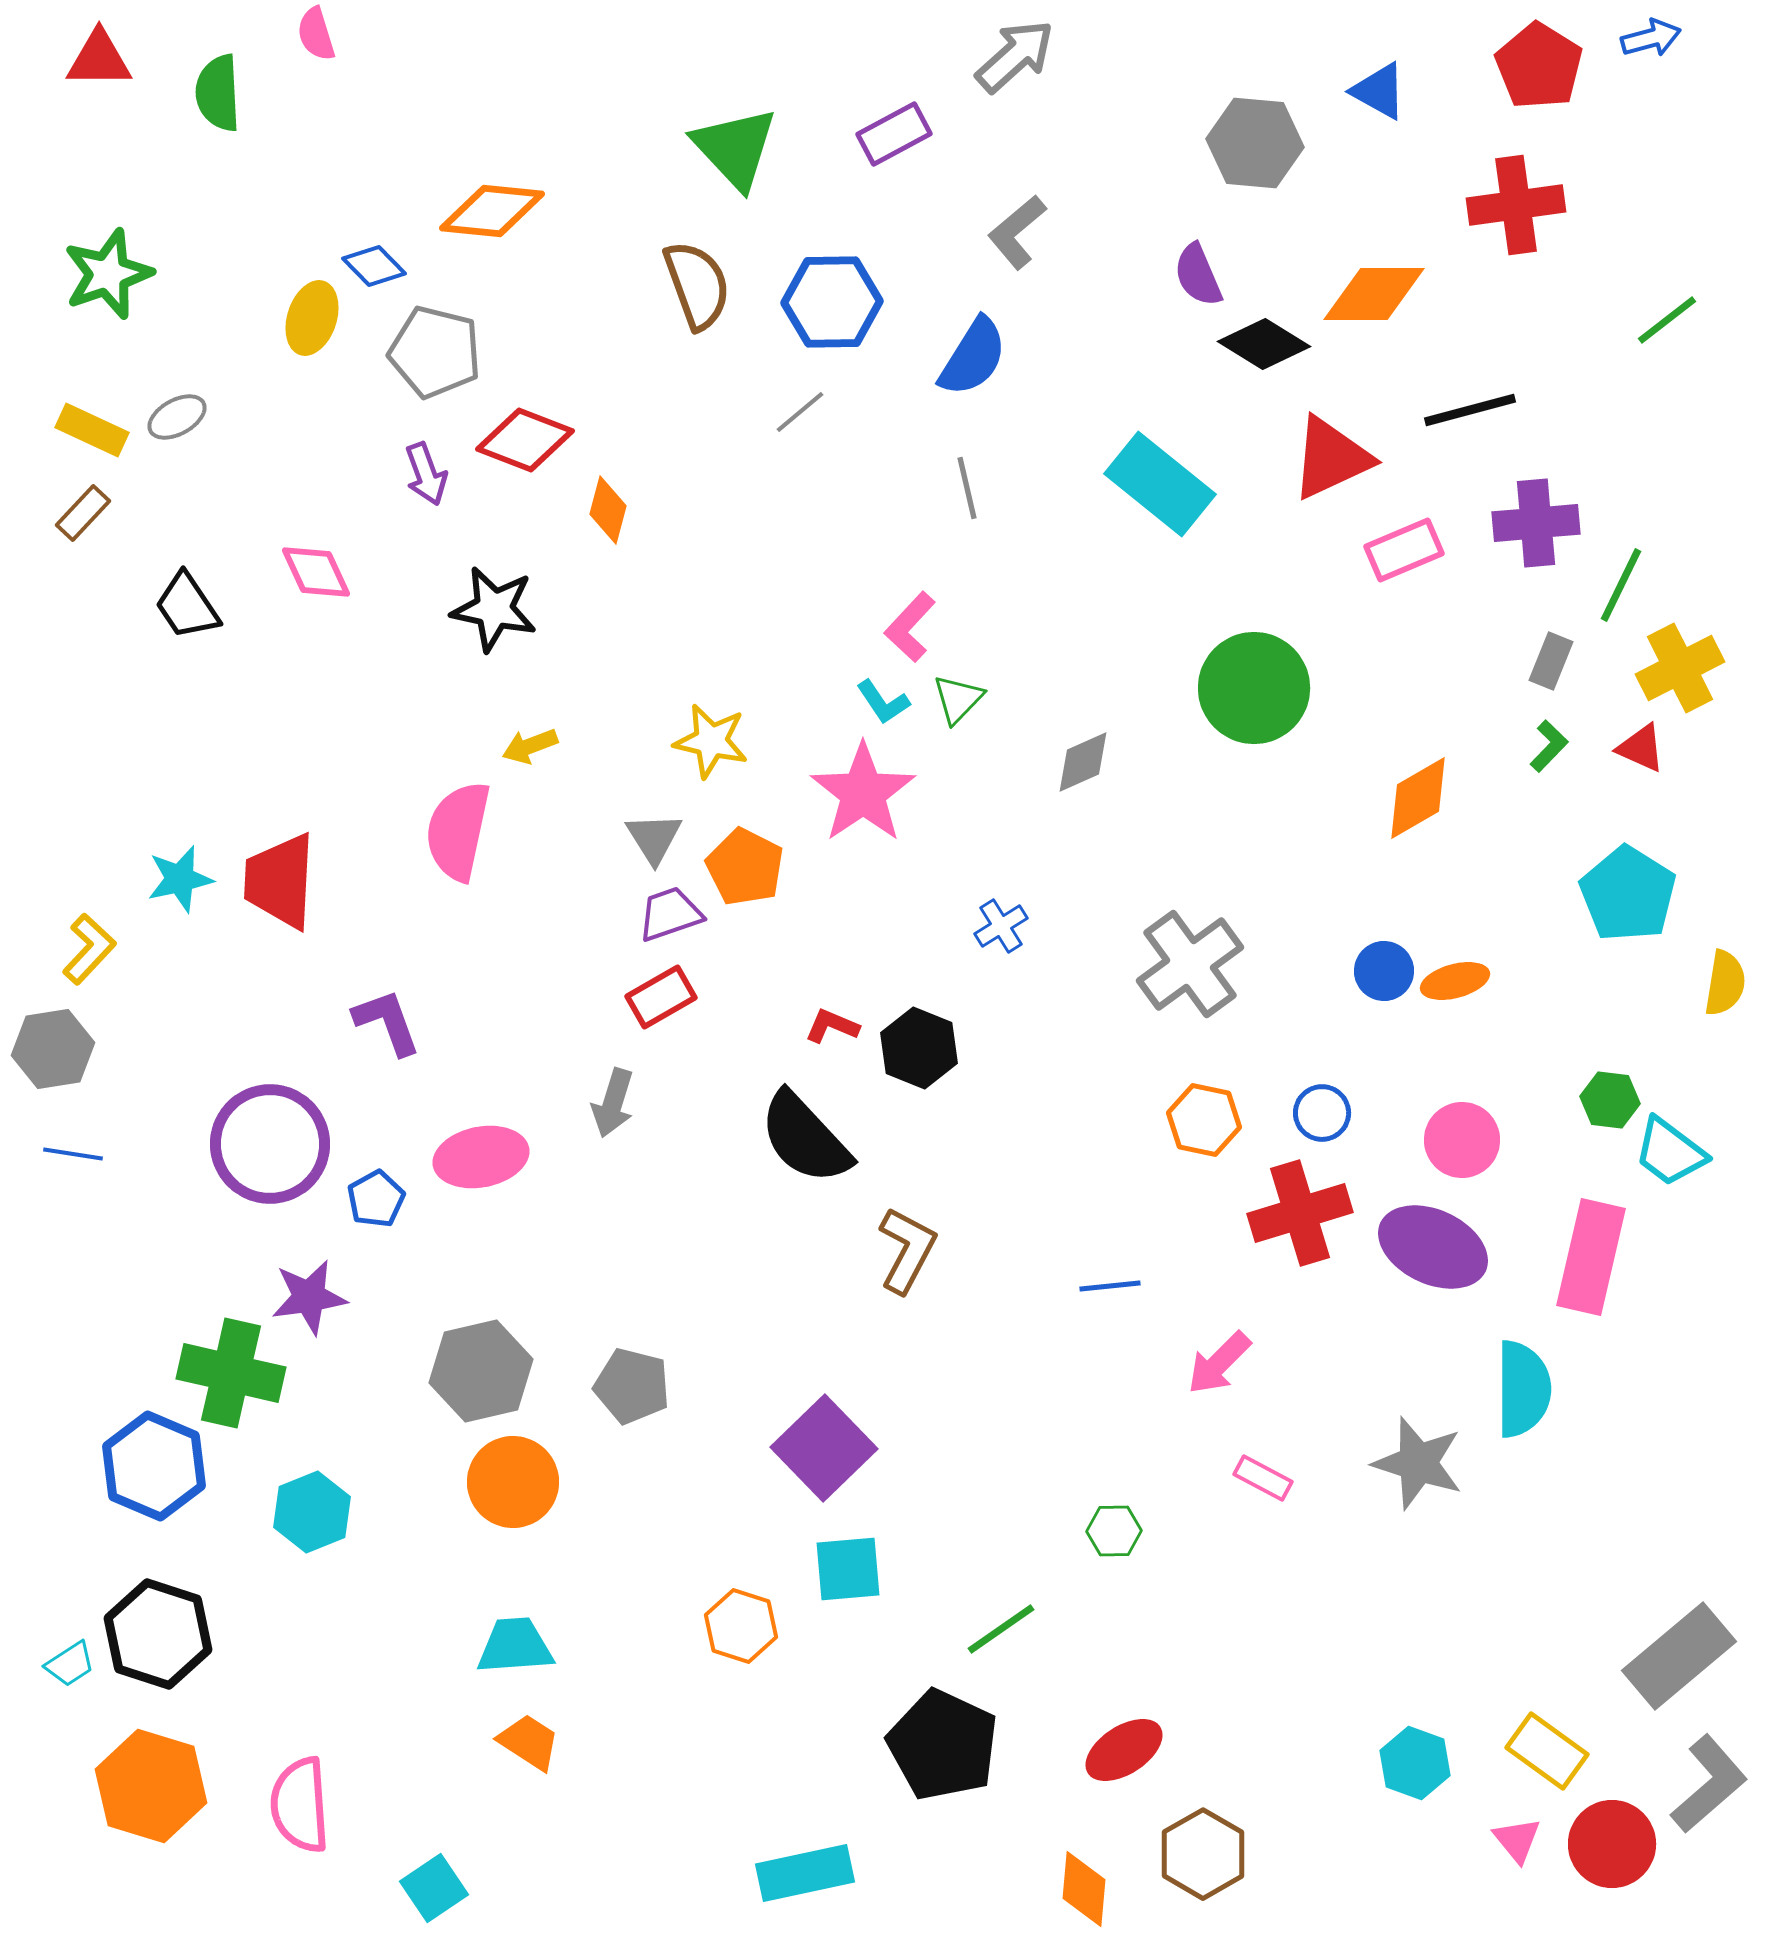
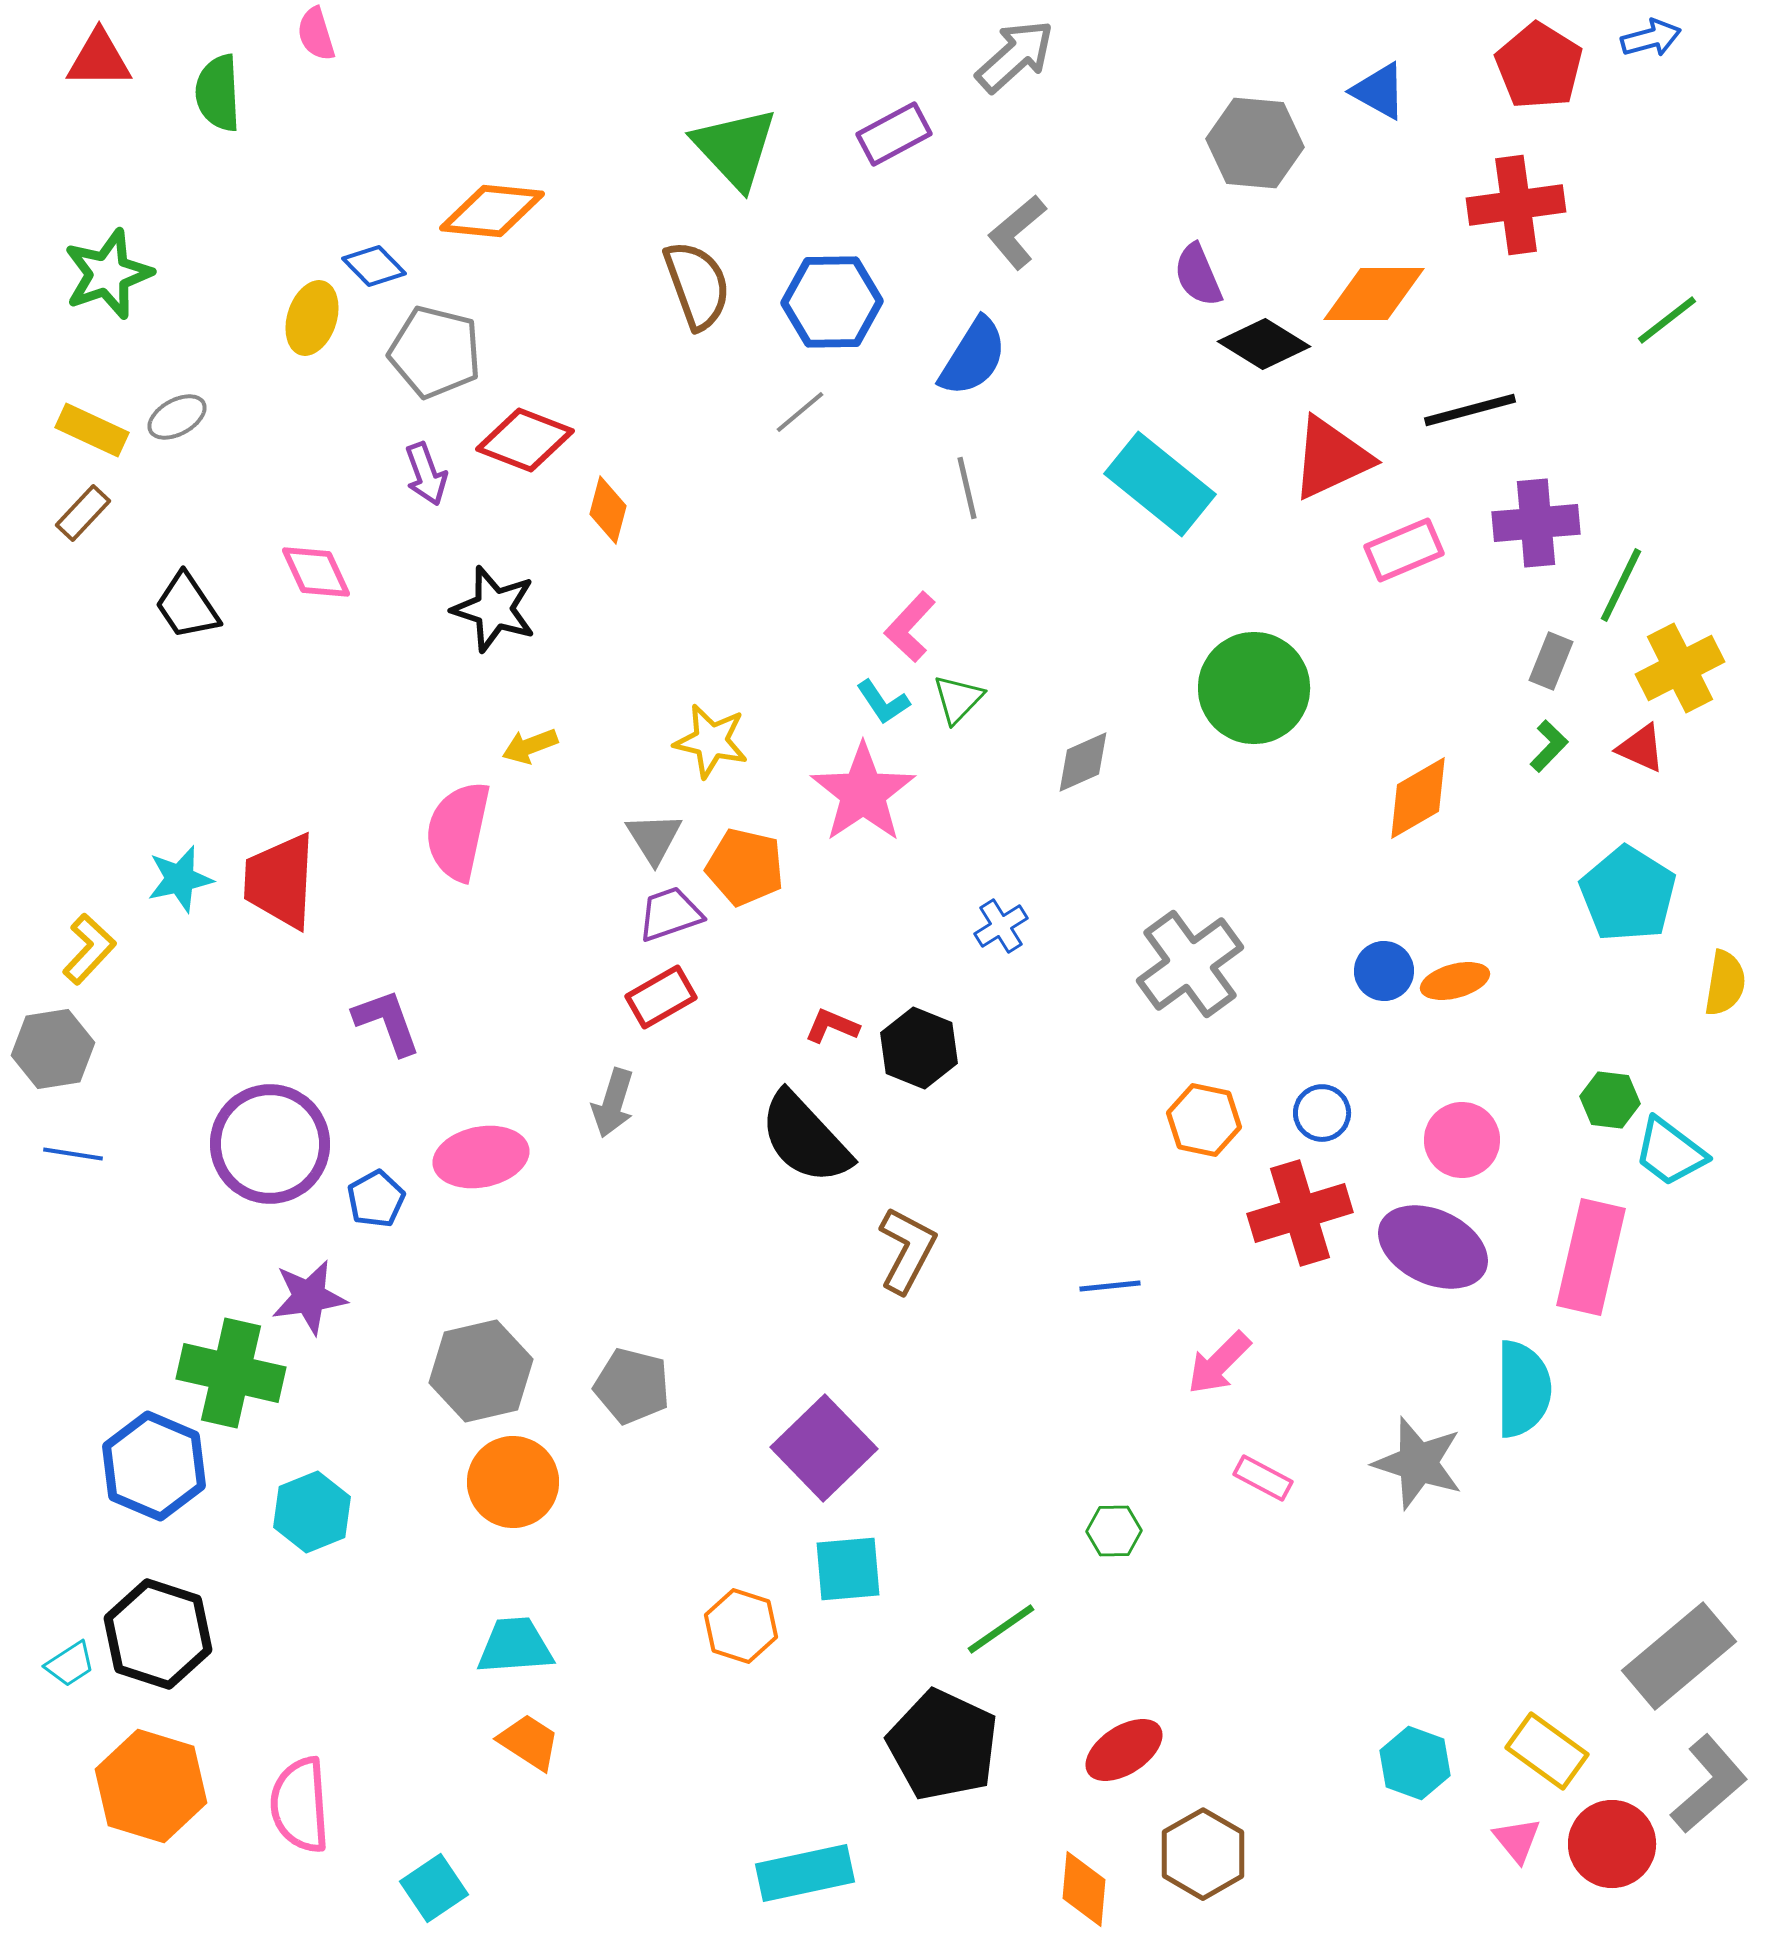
black star at (494, 609): rotated 6 degrees clockwise
orange pentagon at (745, 867): rotated 14 degrees counterclockwise
